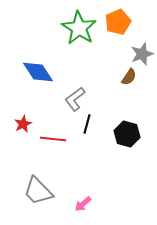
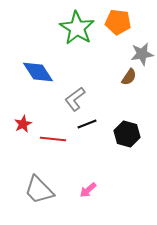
orange pentagon: rotated 30 degrees clockwise
green star: moved 2 px left
gray star: rotated 10 degrees clockwise
black line: rotated 54 degrees clockwise
gray trapezoid: moved 1 px right, 1 px up
pink arrow: moved 5 px right, 14 px up
